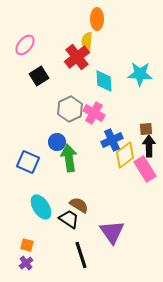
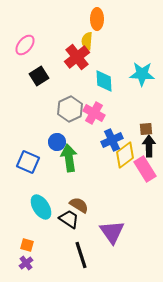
cyan star: moved 2 px right
